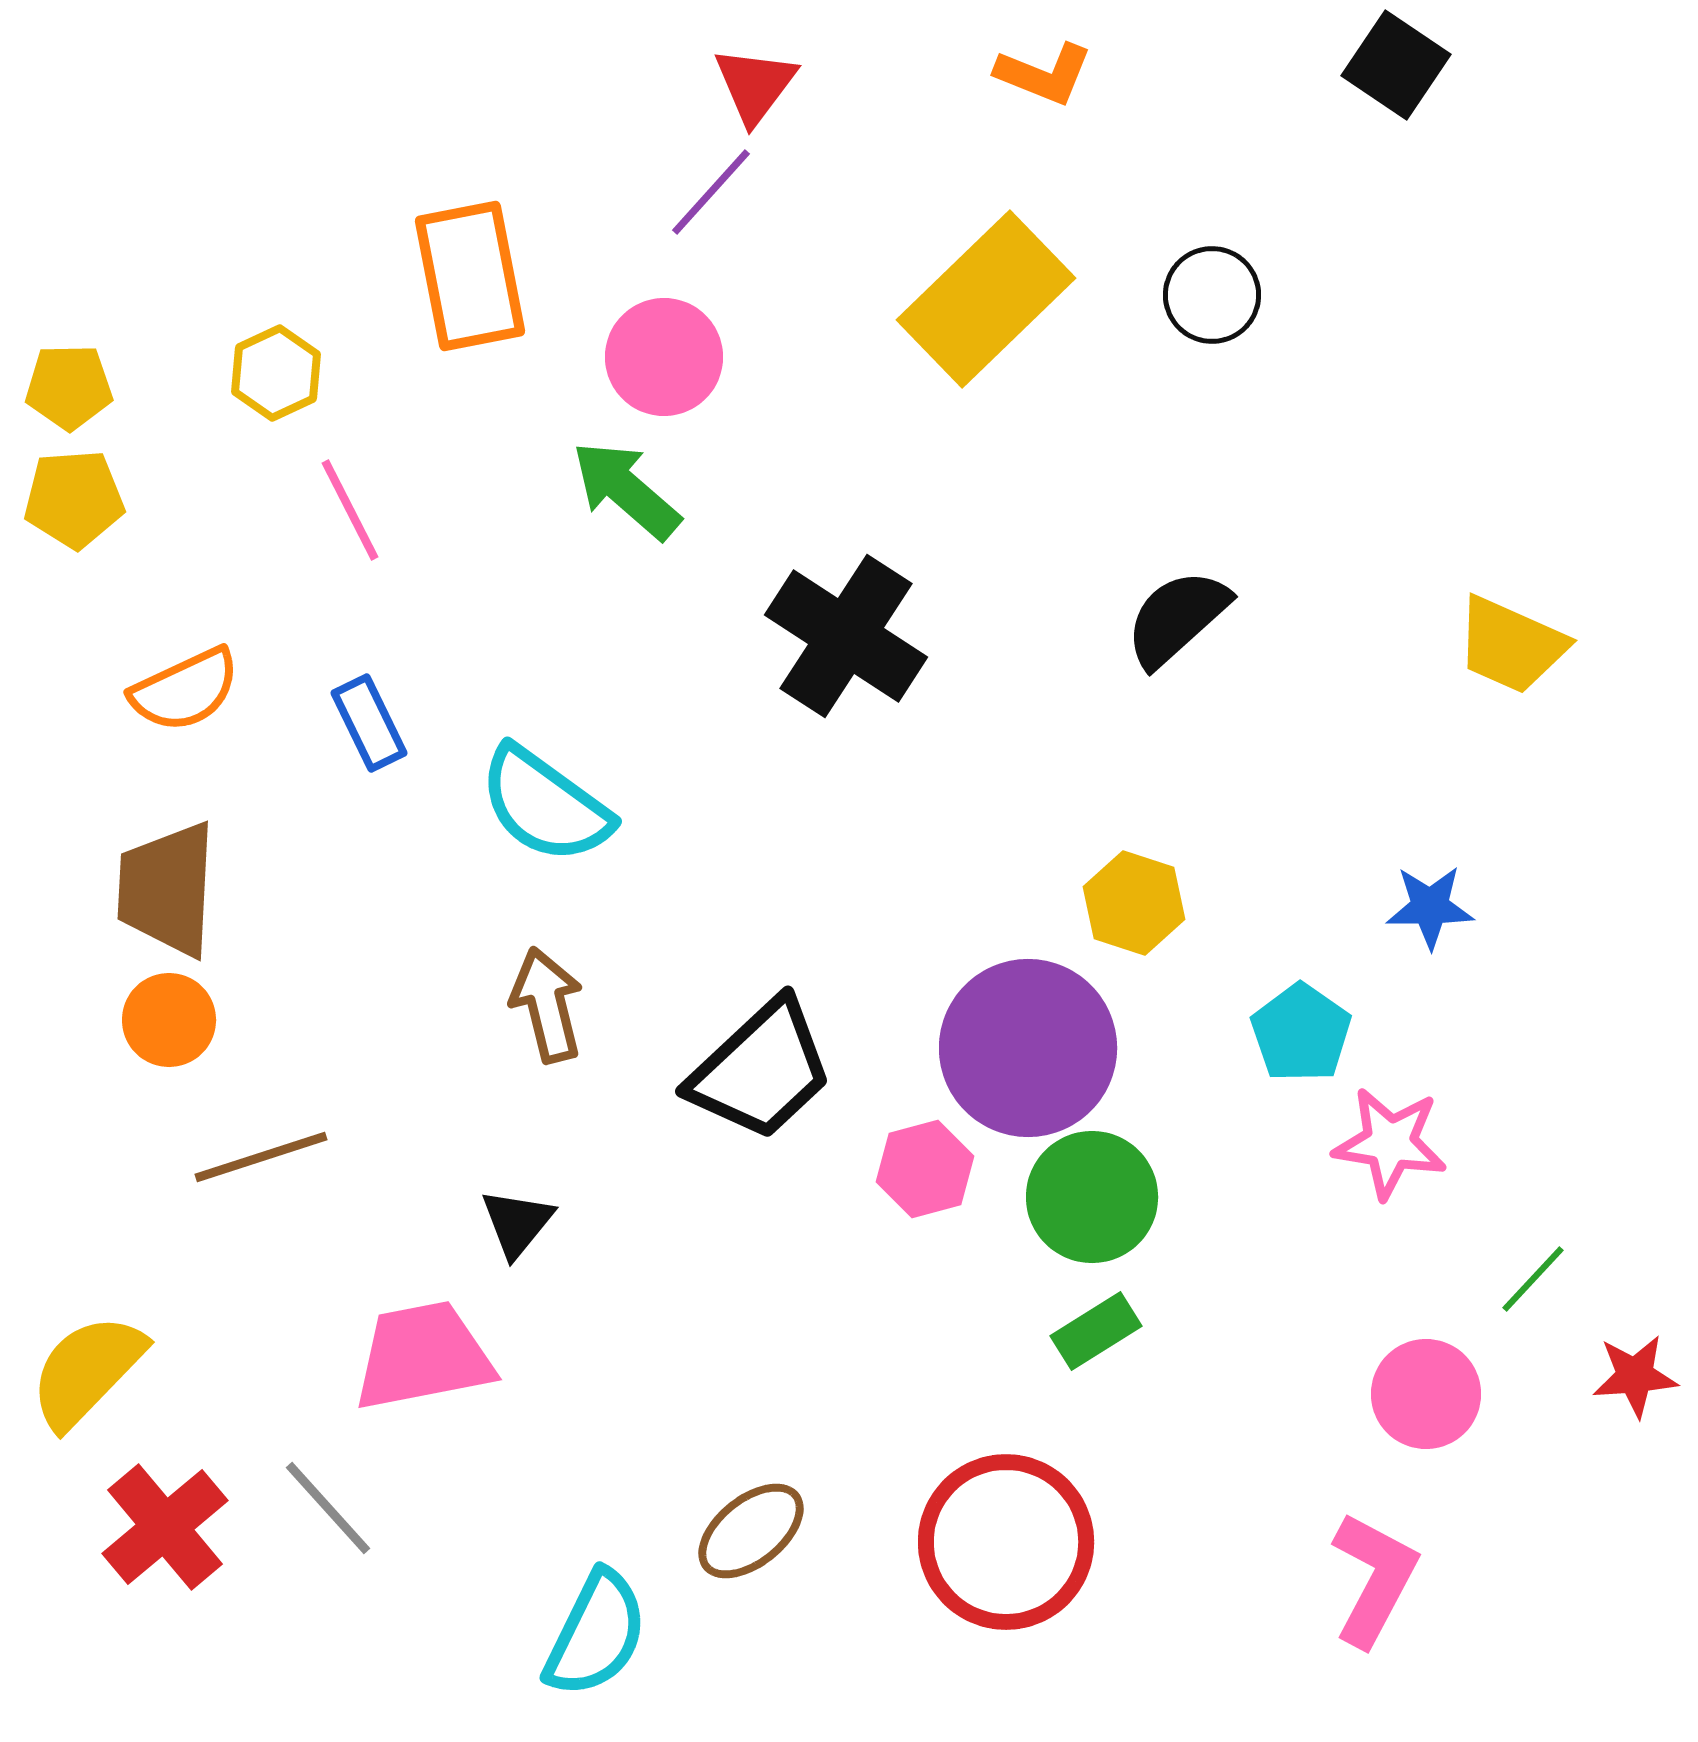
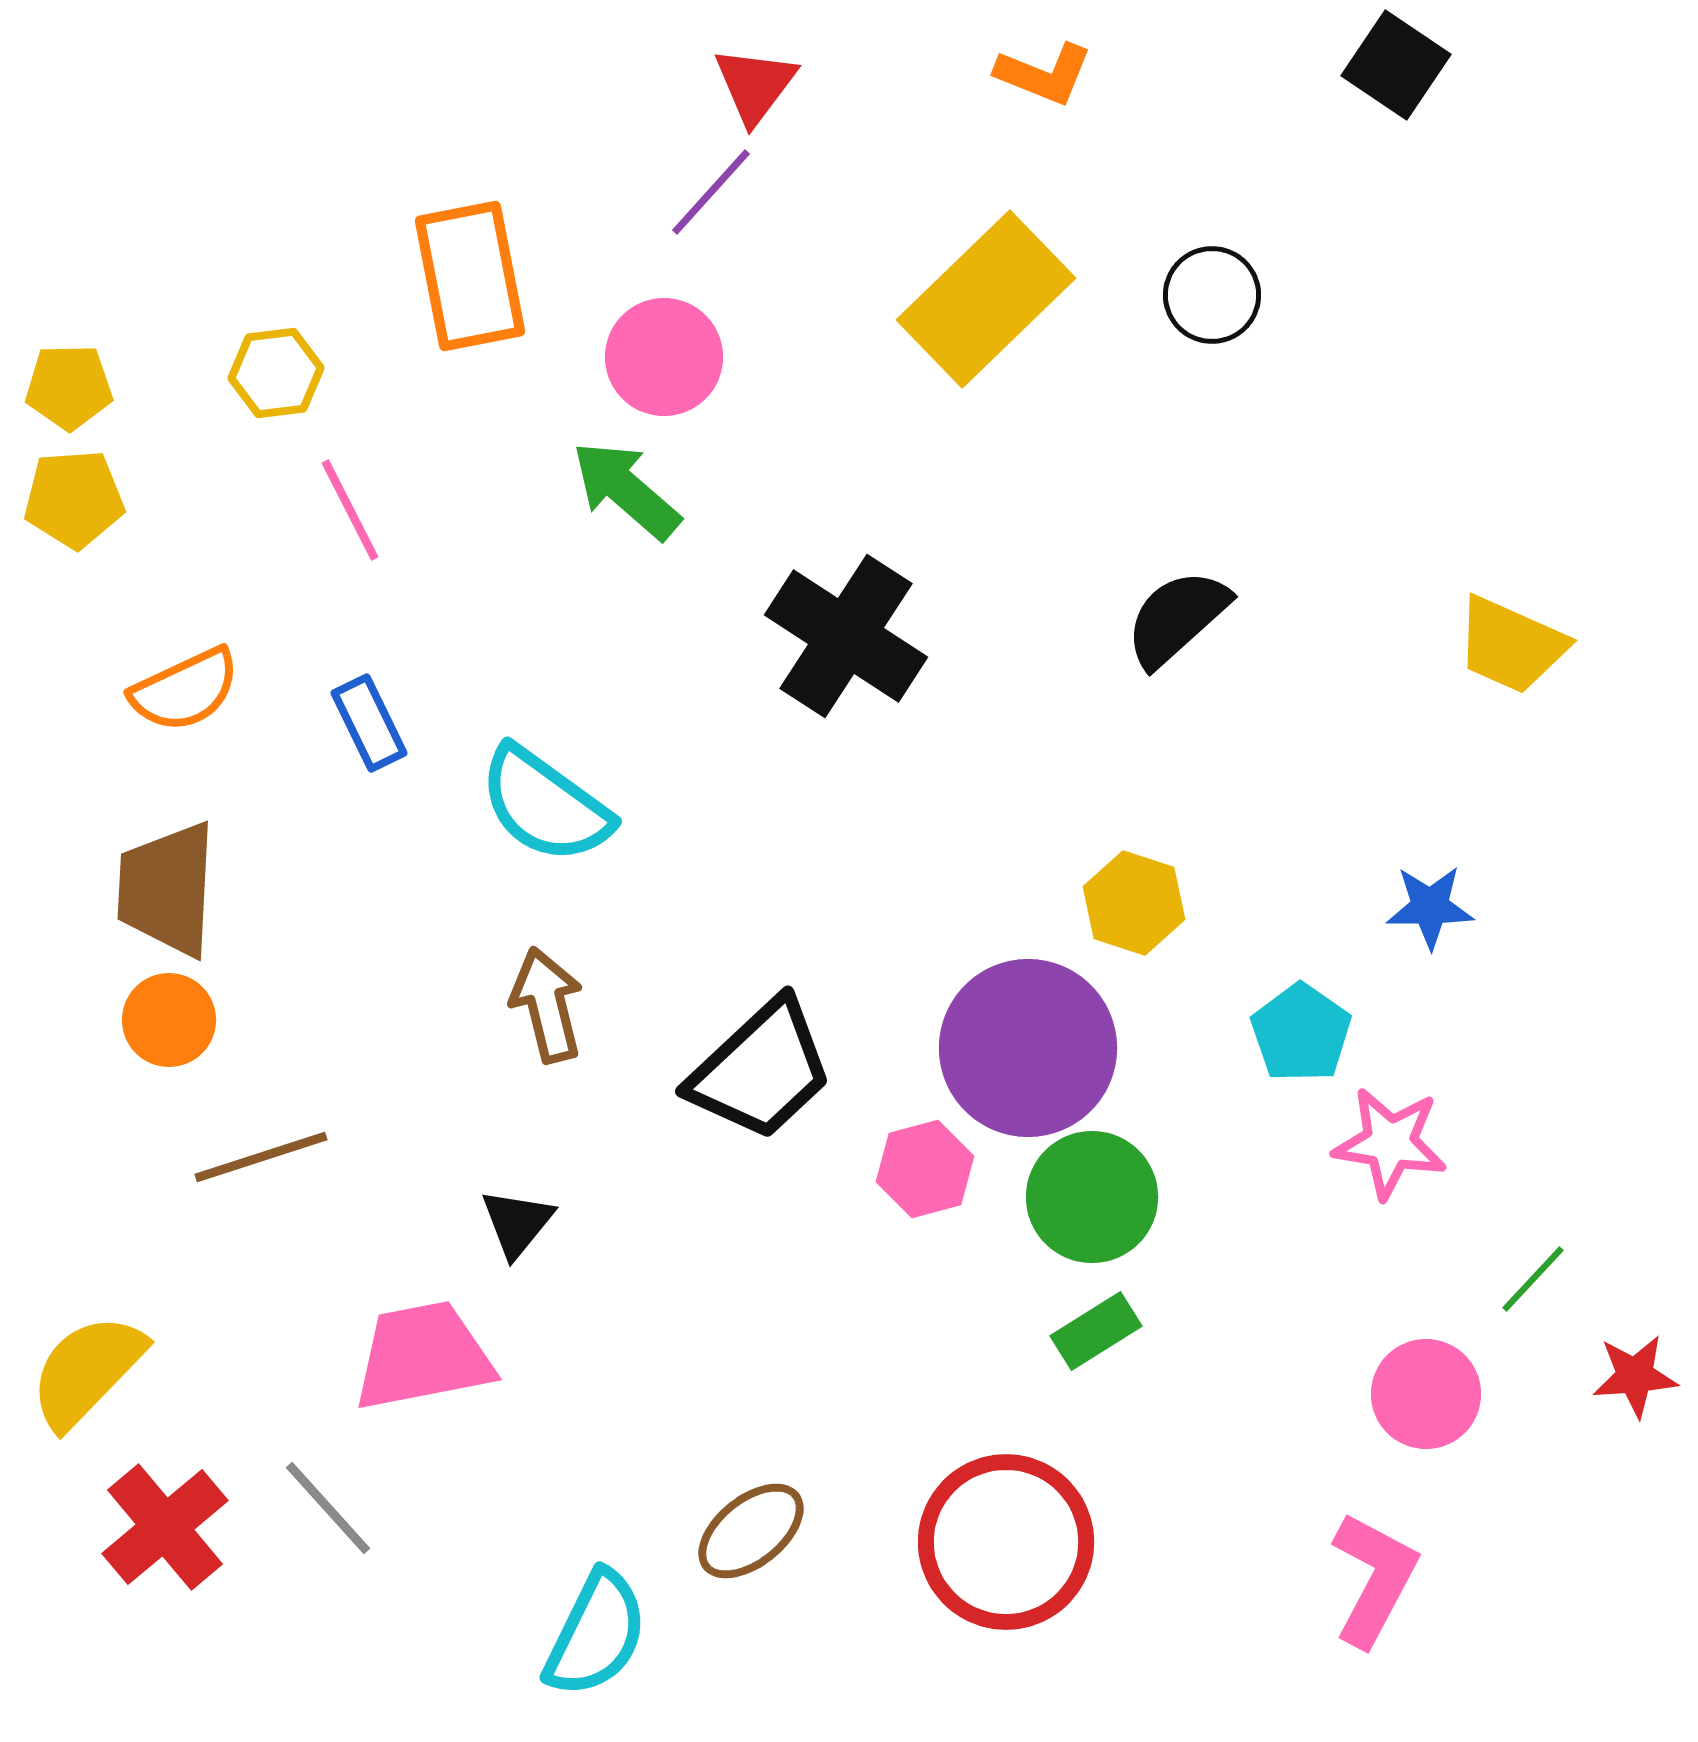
yellow hexagon at (276, 373): rotated 18 degrees clockwise
